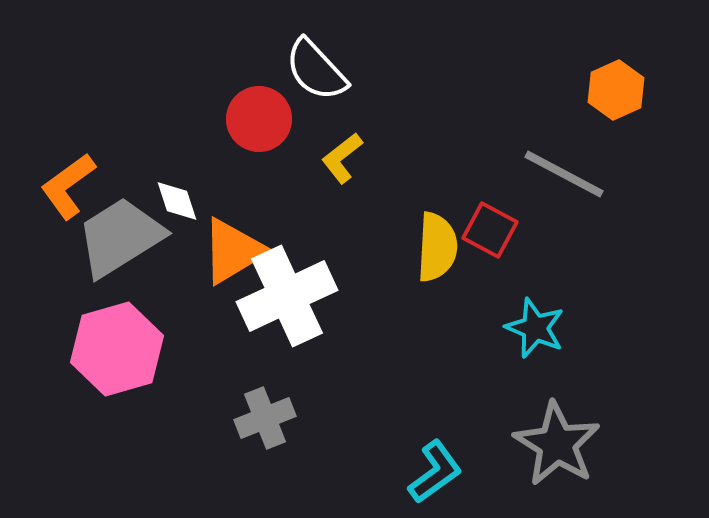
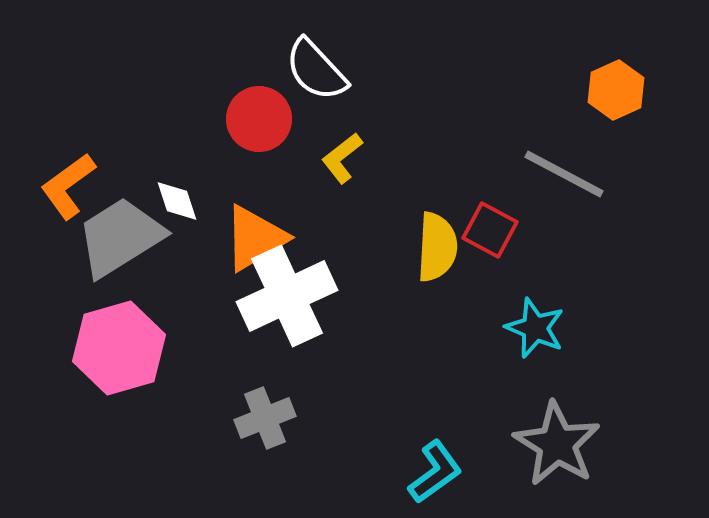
orange triangle: moved 22 px right, 13 px up
pink hexagon: moved 2 px right, 1 px up
